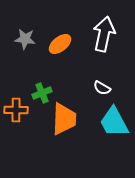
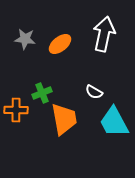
white semicircle: moved 8 px left, 4 px down
orange trapezoid: rotated 12 degrees counterclockwise
